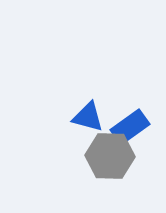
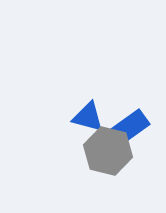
gray hexagon: moved 2 px left, 5 px up; rotated 12 degrees clockwise
